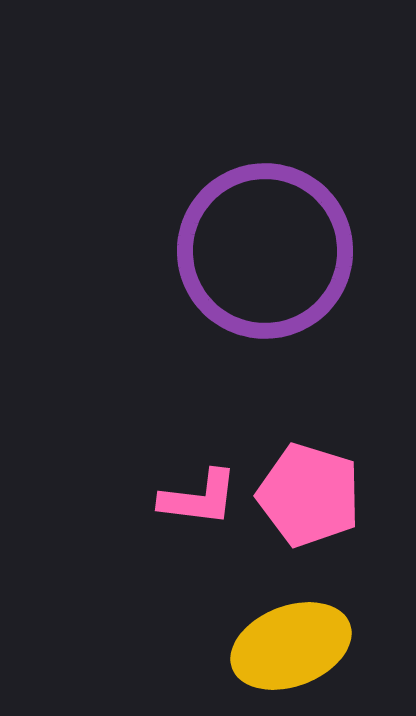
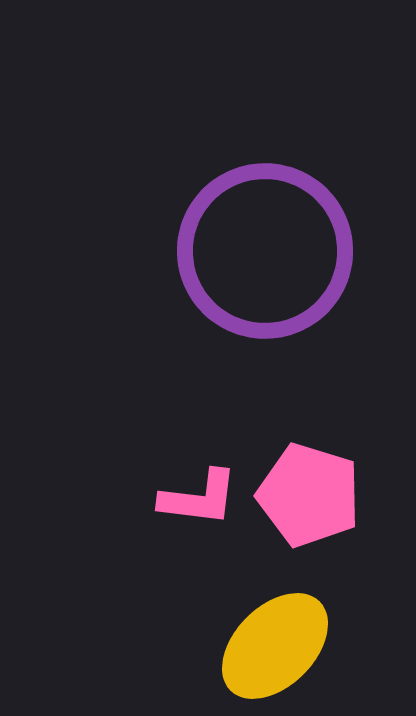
yellow ellipse: moved 16 px left; rotated 24 degrees counterclockwise
